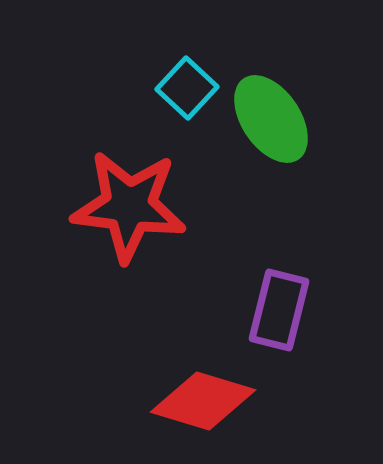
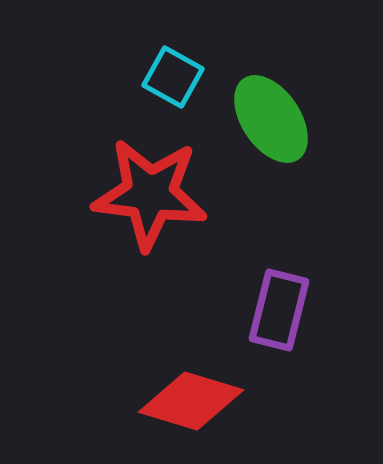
cyan square: moved 14 px left, 11 px up; rotated 14 degrees counterclockwise
red star: moved 21 px right, 12 px up
red diamond: moved 12 px left
